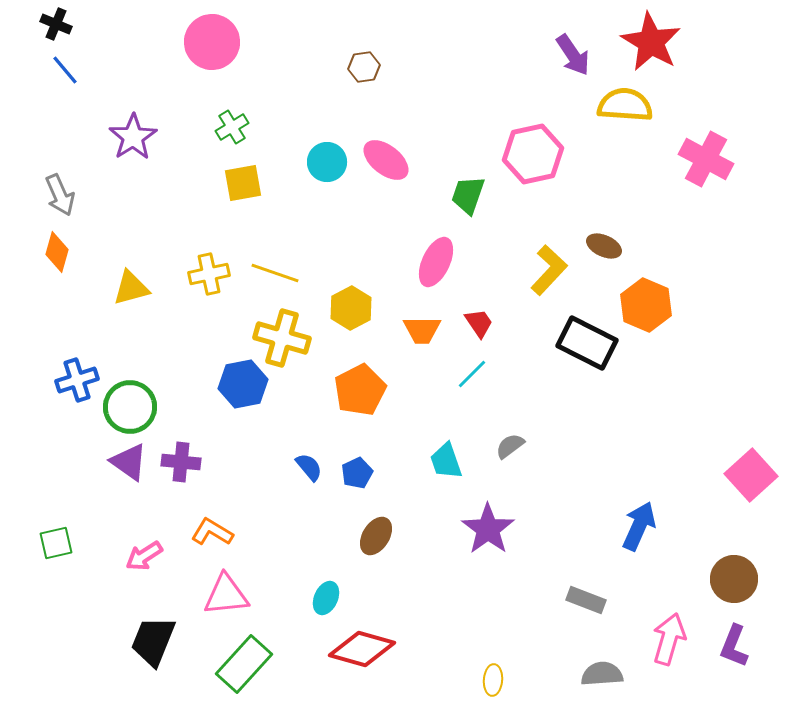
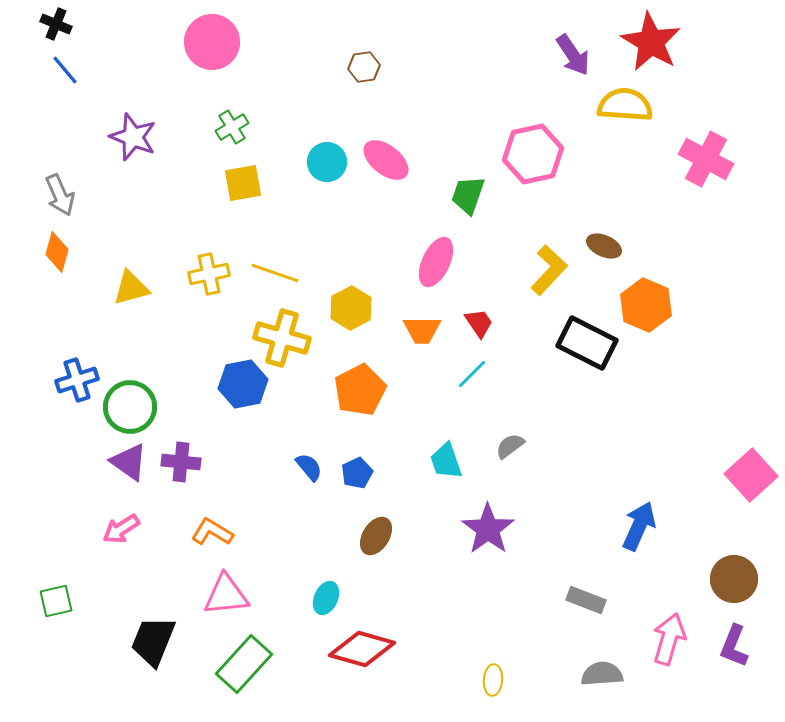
purple star at (133, 137): rotated 18 degrees counterclockwise
green square at (56, 543): moved 58 px down
pink arrow at (144, 556): moved 23 px left, 27 px up
